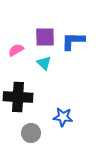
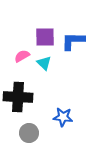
pink semicircle: moved 6 px right, 6 px down
gray circle: moved 2 px left
